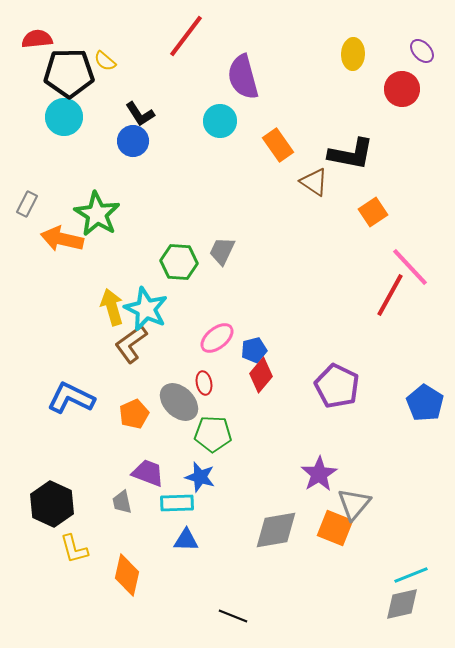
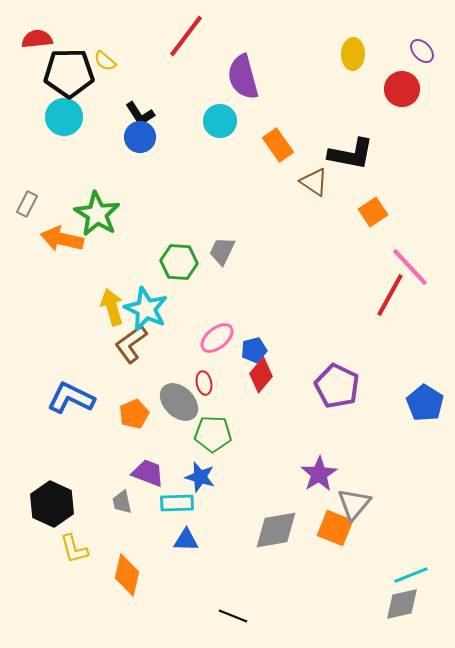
blue circle at (133, 141): moved 7 px right, 4 px up
